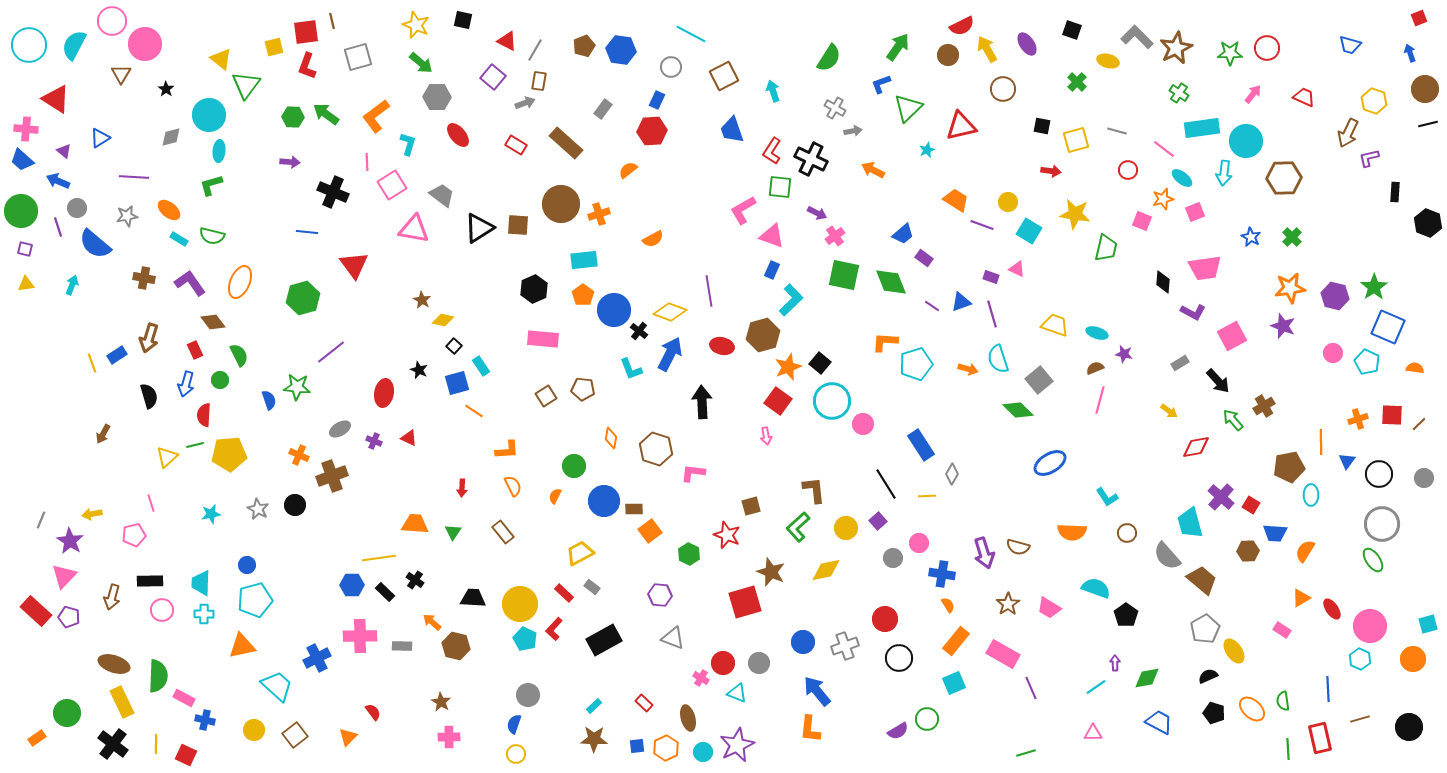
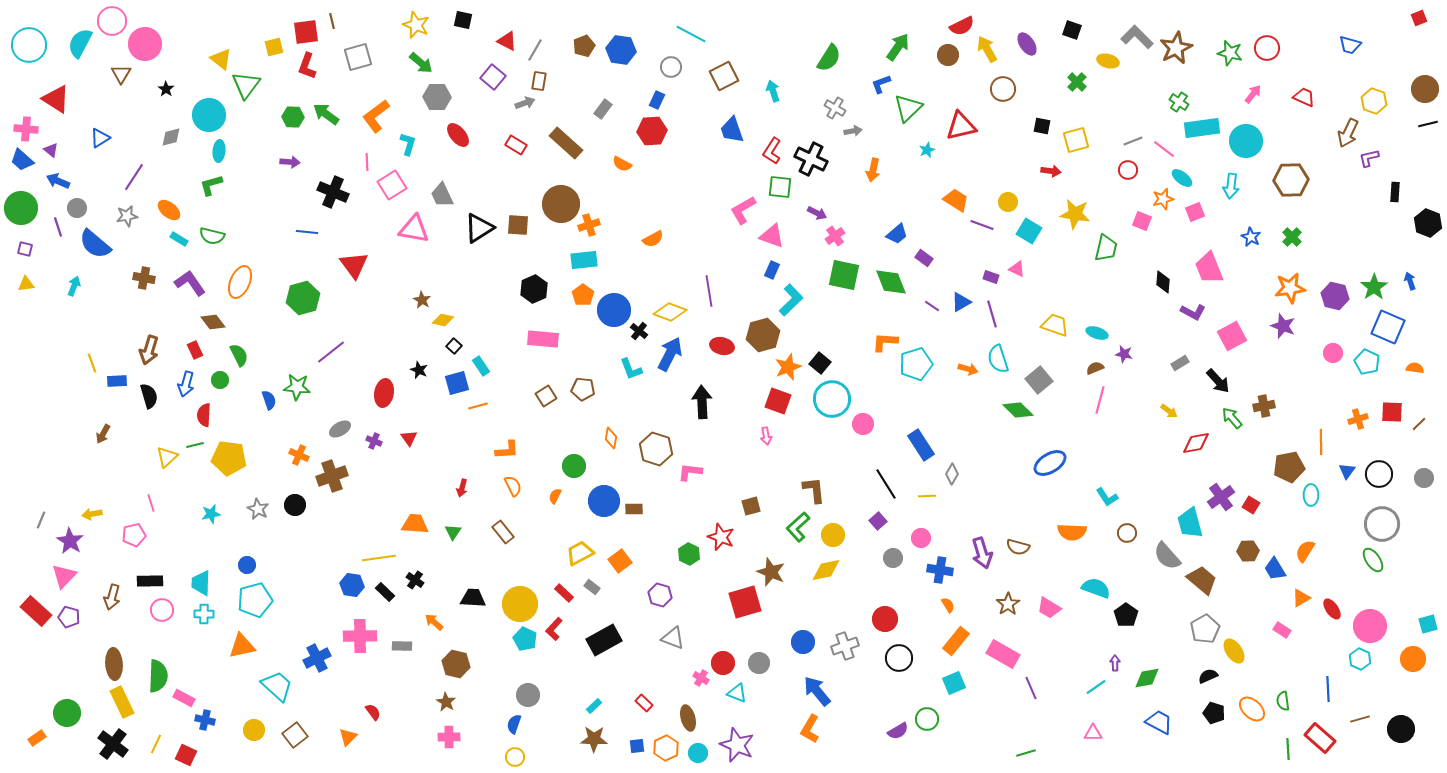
cyan semicircle at (74, 45): moved 6 px right, 2 px up
green star at (1230, 53): rotated 15 degrees clockwise
blue arrow at (1410, 53): moved 228 px down
green cross at (1179, 93): moved 9 px down
gray line at (1117, 131): moved 16 px right, 10 px down; rotated 36 degrees counterclockwise
purple triangle at (64, 151): moved 13 px left, 1 px up
orange semicircle at (628, 170): moved 6 px left, 6 px up; rotated 114 degrees counterclockwise
orange arrow at (873, 170): rotated 105 degrees counterclockwise
cyan arrow at (1224, 173): moved 7 px right, 13 px down
purple line at (134, 177): rotated 60 degrees counterclockwise
brown hexagon at (1284, 178): moved 7 px right, 2 px down
gray trapezoid at (442, 195): rotated 152 degrees counterclockwise
green circle at (21, 211): moved 3 px up
orange cross at (599, 214): moved 10 px left, 11 px down
blue trapezoid at (903, 234): moved 6 px left
pink trapezoid at (1205, 268): moved 4 px right; rotated 76 degrees clockwise
cyan arrow at (72, 285): moved 2 px right, 1 px down
blue triangle at (961, 302): rotated 10 degrees counterclockwise
brown arrow at (149, 338): moved 12 px down
blue rectangle at (117, 355): moved 26 px down; rotated 30 degrees clockwise
red square at (778, 401): rotated 16 degrees counterclockwise
cyan circle at (832, 401): moved 2 px up
brown cross at (1264, 406): rotated 20 degrees clockwise
orange line at (474, 411): moved 4 px right, 5 px up; rotated 48 degrees counterclockwise
red square at (1392, 415): moved 3 px up
green arrow at (1233, 420): moved 1 px left, 2 px up
red triangle at (409, 438): rotated 30 degrees clockwise
red diamond at (1196, 447): moved 4 px up
yellow pentagon at (229, 454): moved 4 px down; rotated 12 degrees clockwise
blue triangle at (1347, 461): moved 10 px down
pink L-shape at (693, 473): moved 3 px left, 1 px up
red arrow at (462, 488): rotated 12 degrees clockwise
purple cross at (1221, 497): rotated 12 degrees clockwise
yellow circle at (846, 528): moved 13 px left, 7 px down
orange square at (650, 531): moved 30 px left, 30 px down
blue trapezoid at (1275, 533): moved 36 px down; rotated 55 degrees clockwise
red star at (727, 535): moved 6 px left, 2 px down
pink circle at (919, 543): moved 2 px right, 5 px up
purple arrow at (984, 553): moved 2 px left
blue cross at (942, 574): moved 2 px left, 4 px up
blue hexagon at (352, 585): rotated 10 degrees clockwise
purple hexagon at (660, 595): rotated 10 degrees clockwise
orange arrow at (432, 622): moved 2 px right
brown hexagon at (456, 646): moved 18 px down
brown ellipse at (114, 664): rotated 68 degrees clockwise
brown star at (441, 702): moved 5 px right
black circle at (1409, 727): moved 8 px left, 2 px down
orange L-shape at (810, 729): rotated 24 degrees clockwise
red rectangle at (1320, 738): rotated 36 degrees counterclockwise
yellow line at (156, 744): rotated 24 degrees clockwise
purple star at (737, 745): rotated 24 degrees counterclockwise
cyan circle at (703, 752): moved 5 px left, 1 px down
yellow circle at (516, 754): moved 1 px left, 3 px down
